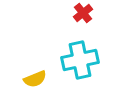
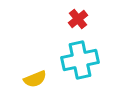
red cross: moved 5 px left, 6 px down
